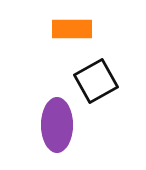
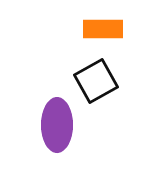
orange rectangle: moved 31 px right
